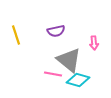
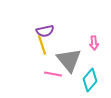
purple semicircle: moved 11 px left
yellow line: moved 26 px right, 10 px down
gray triangle: rotated 12 degrees clockwise
cyan diamond: moved 12 px right; rotated 65 degrees counterclockwise
